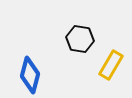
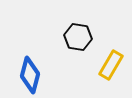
black hexagon: moved 2 px left, 2 px up
